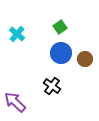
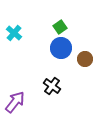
cyan cross: moved 3 px left, 1 px up
blue circle: moved 5 px up
purple arrow: rotated 85 degrees clockwise
